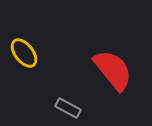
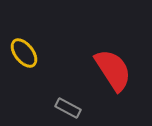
red semicircle: rotated 6 degrees clockwise
